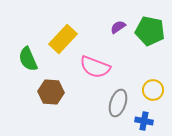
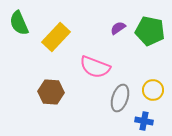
purple semicircle: moved 1 px down
yellow rectangle: moved 7 px left, 2 px up
green semicircle: moved 9 px left, 36 px up
gray ellipse: moved 2 px right, 5 px up
